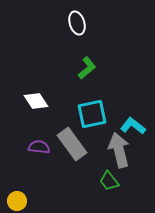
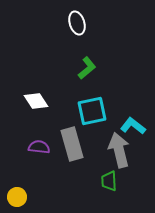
cyan square: moved 3 px up
gray rectangle: rotated 20 degrees clockwise
green trapezoid: rotated 35 degrees clockwise
yellow circle: moved 4 px up
